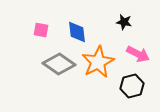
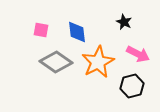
black star: rotated 14 degrees clockwise
gray diamond: moved 3 px left, 2 px up
